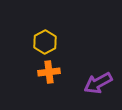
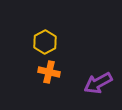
orange cross: rotated 20 degrees clockwise
